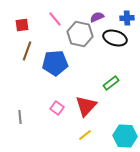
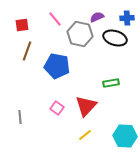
blue pentagon: moved 2 px right, 3 px down; rotated 15 degrees clockwise
green rectangle: rotated 28 degrees clockwise
